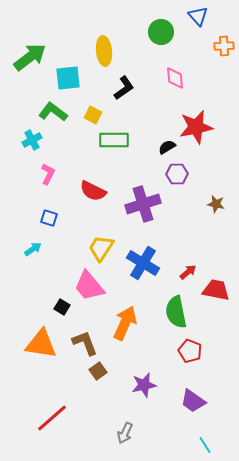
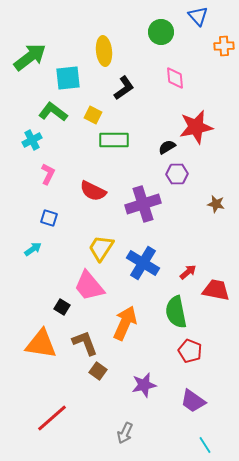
brown square: rotated 18 degrees counterclockwise
